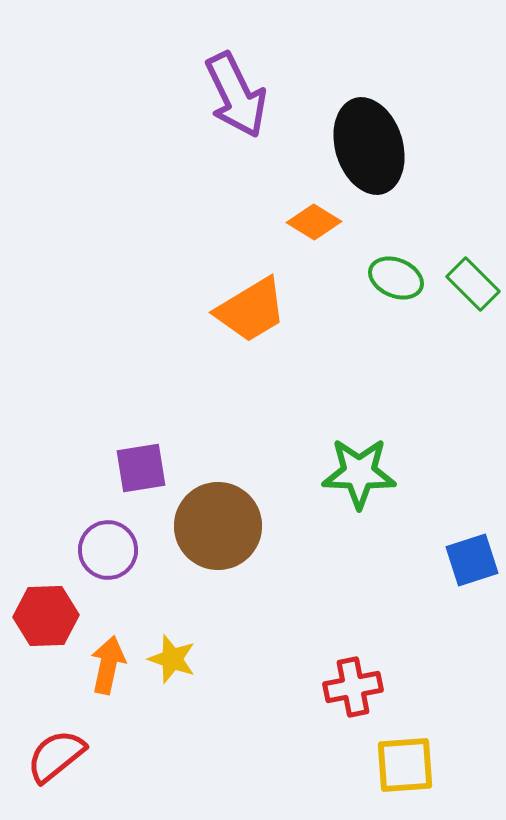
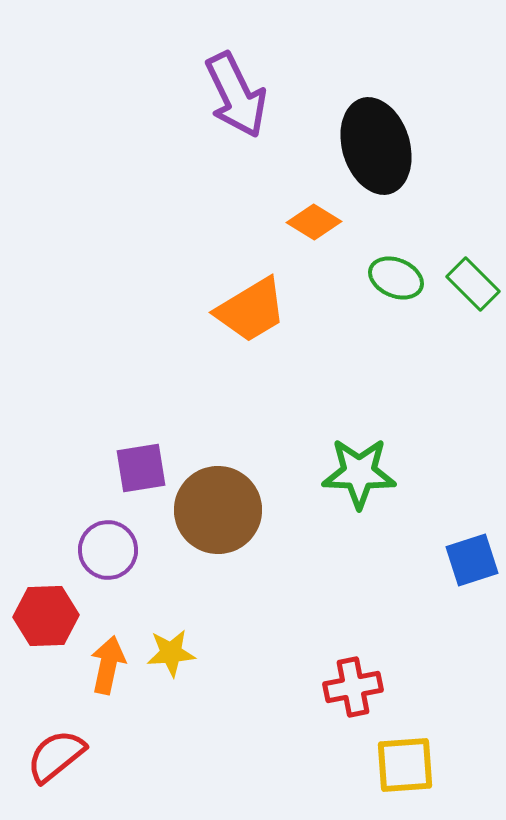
black ellipse: moved 7 px right
brown circle: moved 16 px up
yellow star: moved 1 px left, 6 px up; rotated 24 degrees counterclockwise
